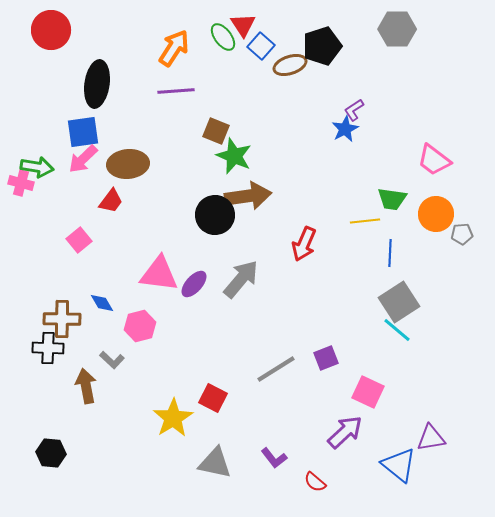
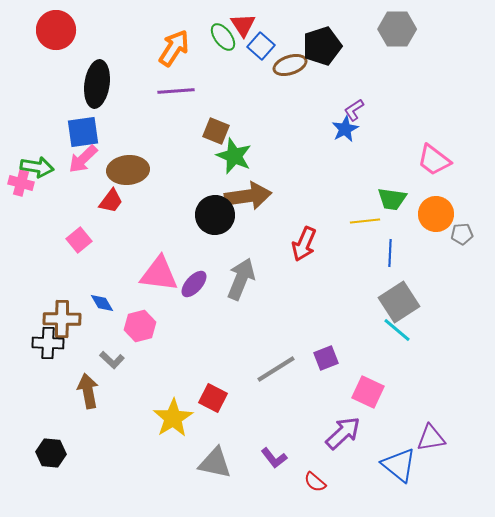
red circle at (51, 30): moved 5 px right
brown ellipse at (128, 164): moved 6 px down
gray arrow at (241, 279): rotated 18 degrees counterclockwise
black cross at (48, 348): moved 5 px up
brown arrow at (86, 386): moved 2 px right, 5 px down
purple arrow at (345, 432): moved 2 px left, 1 px down
